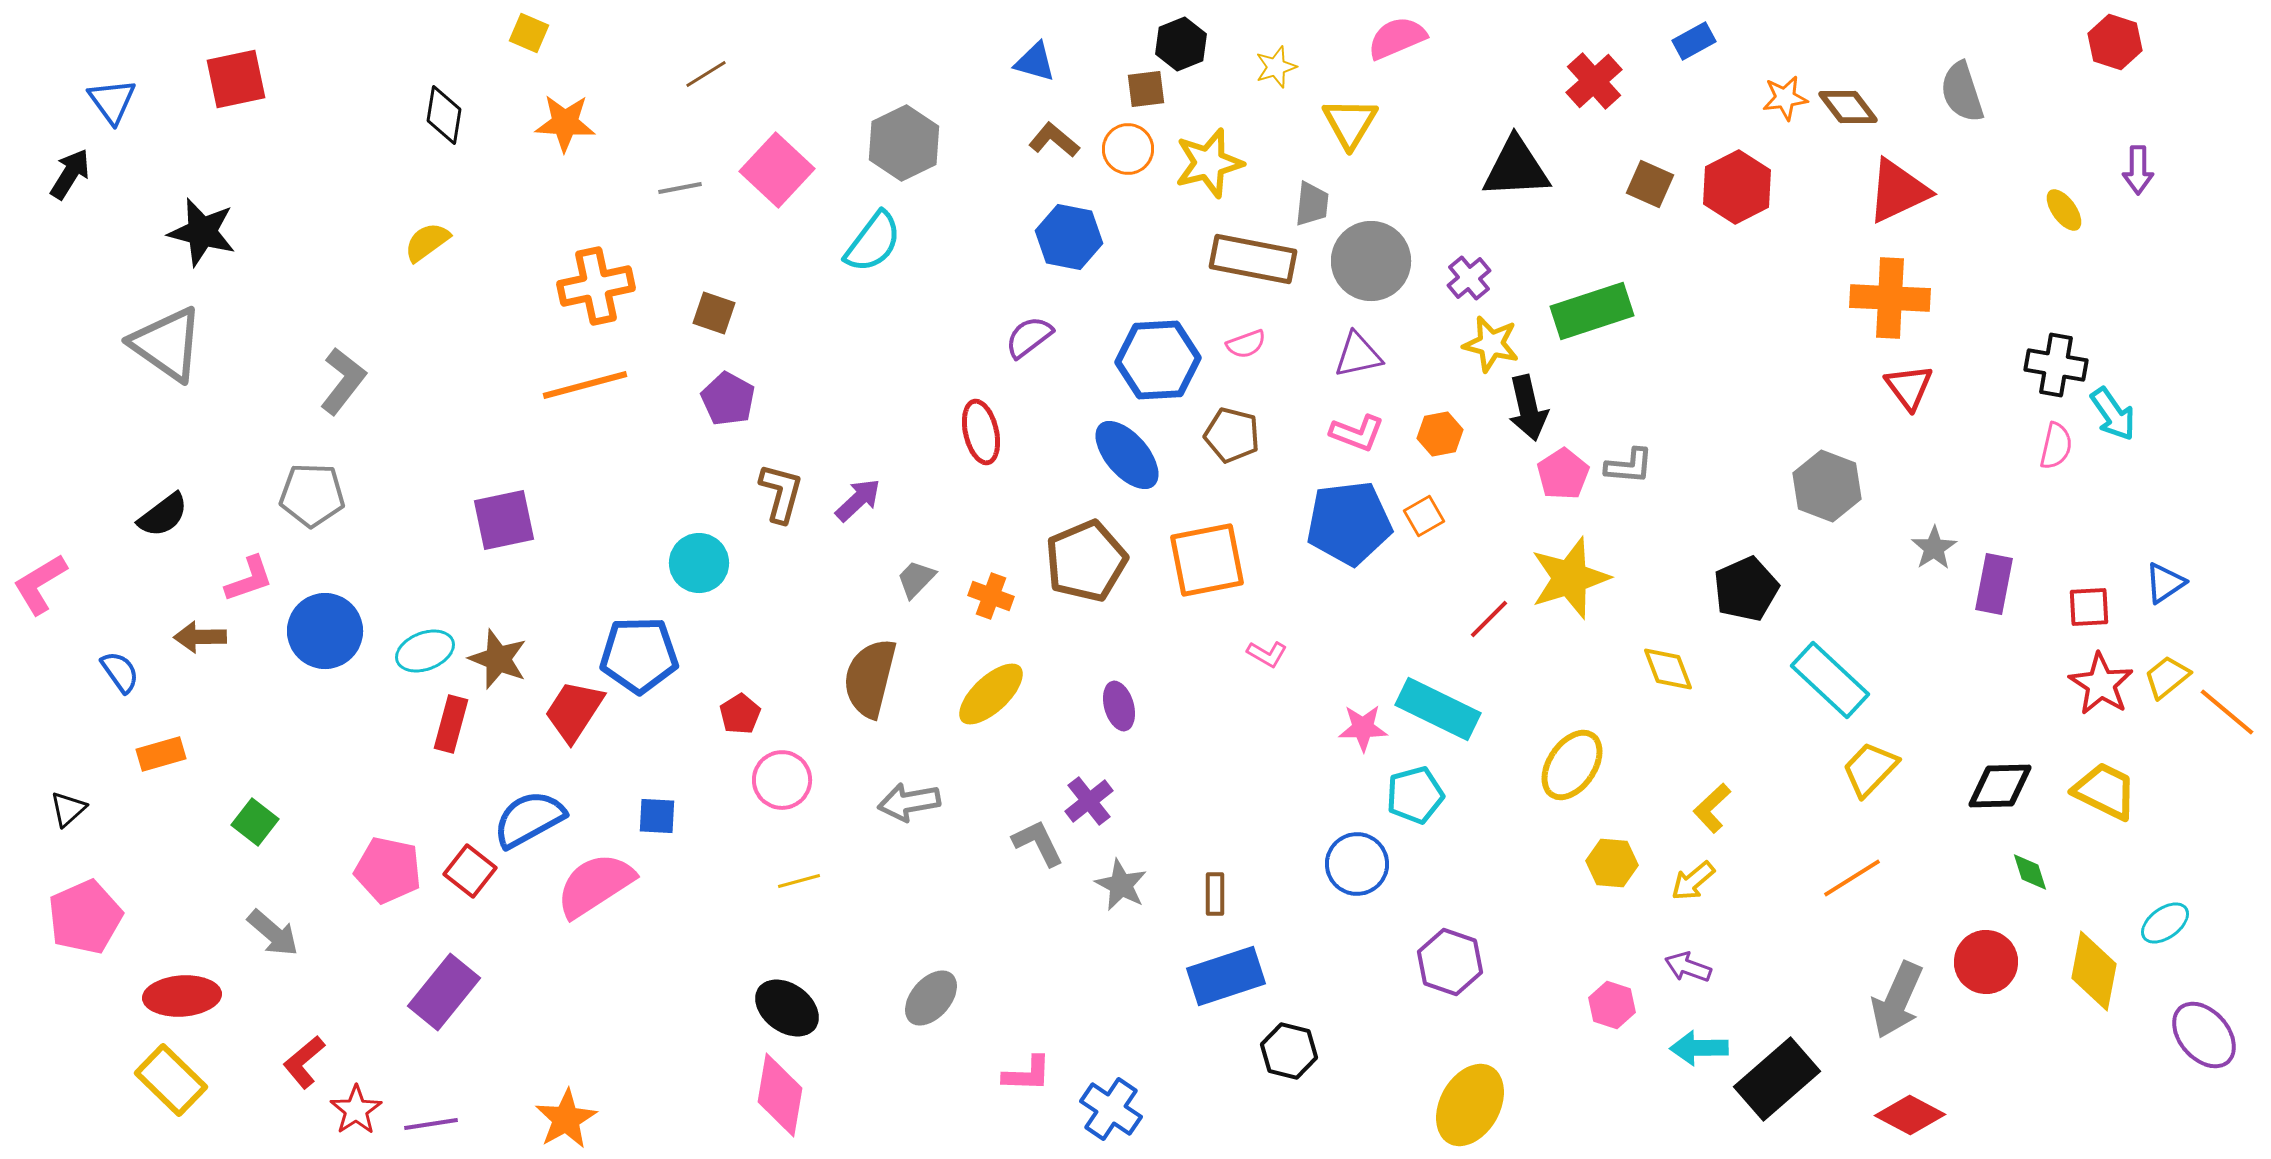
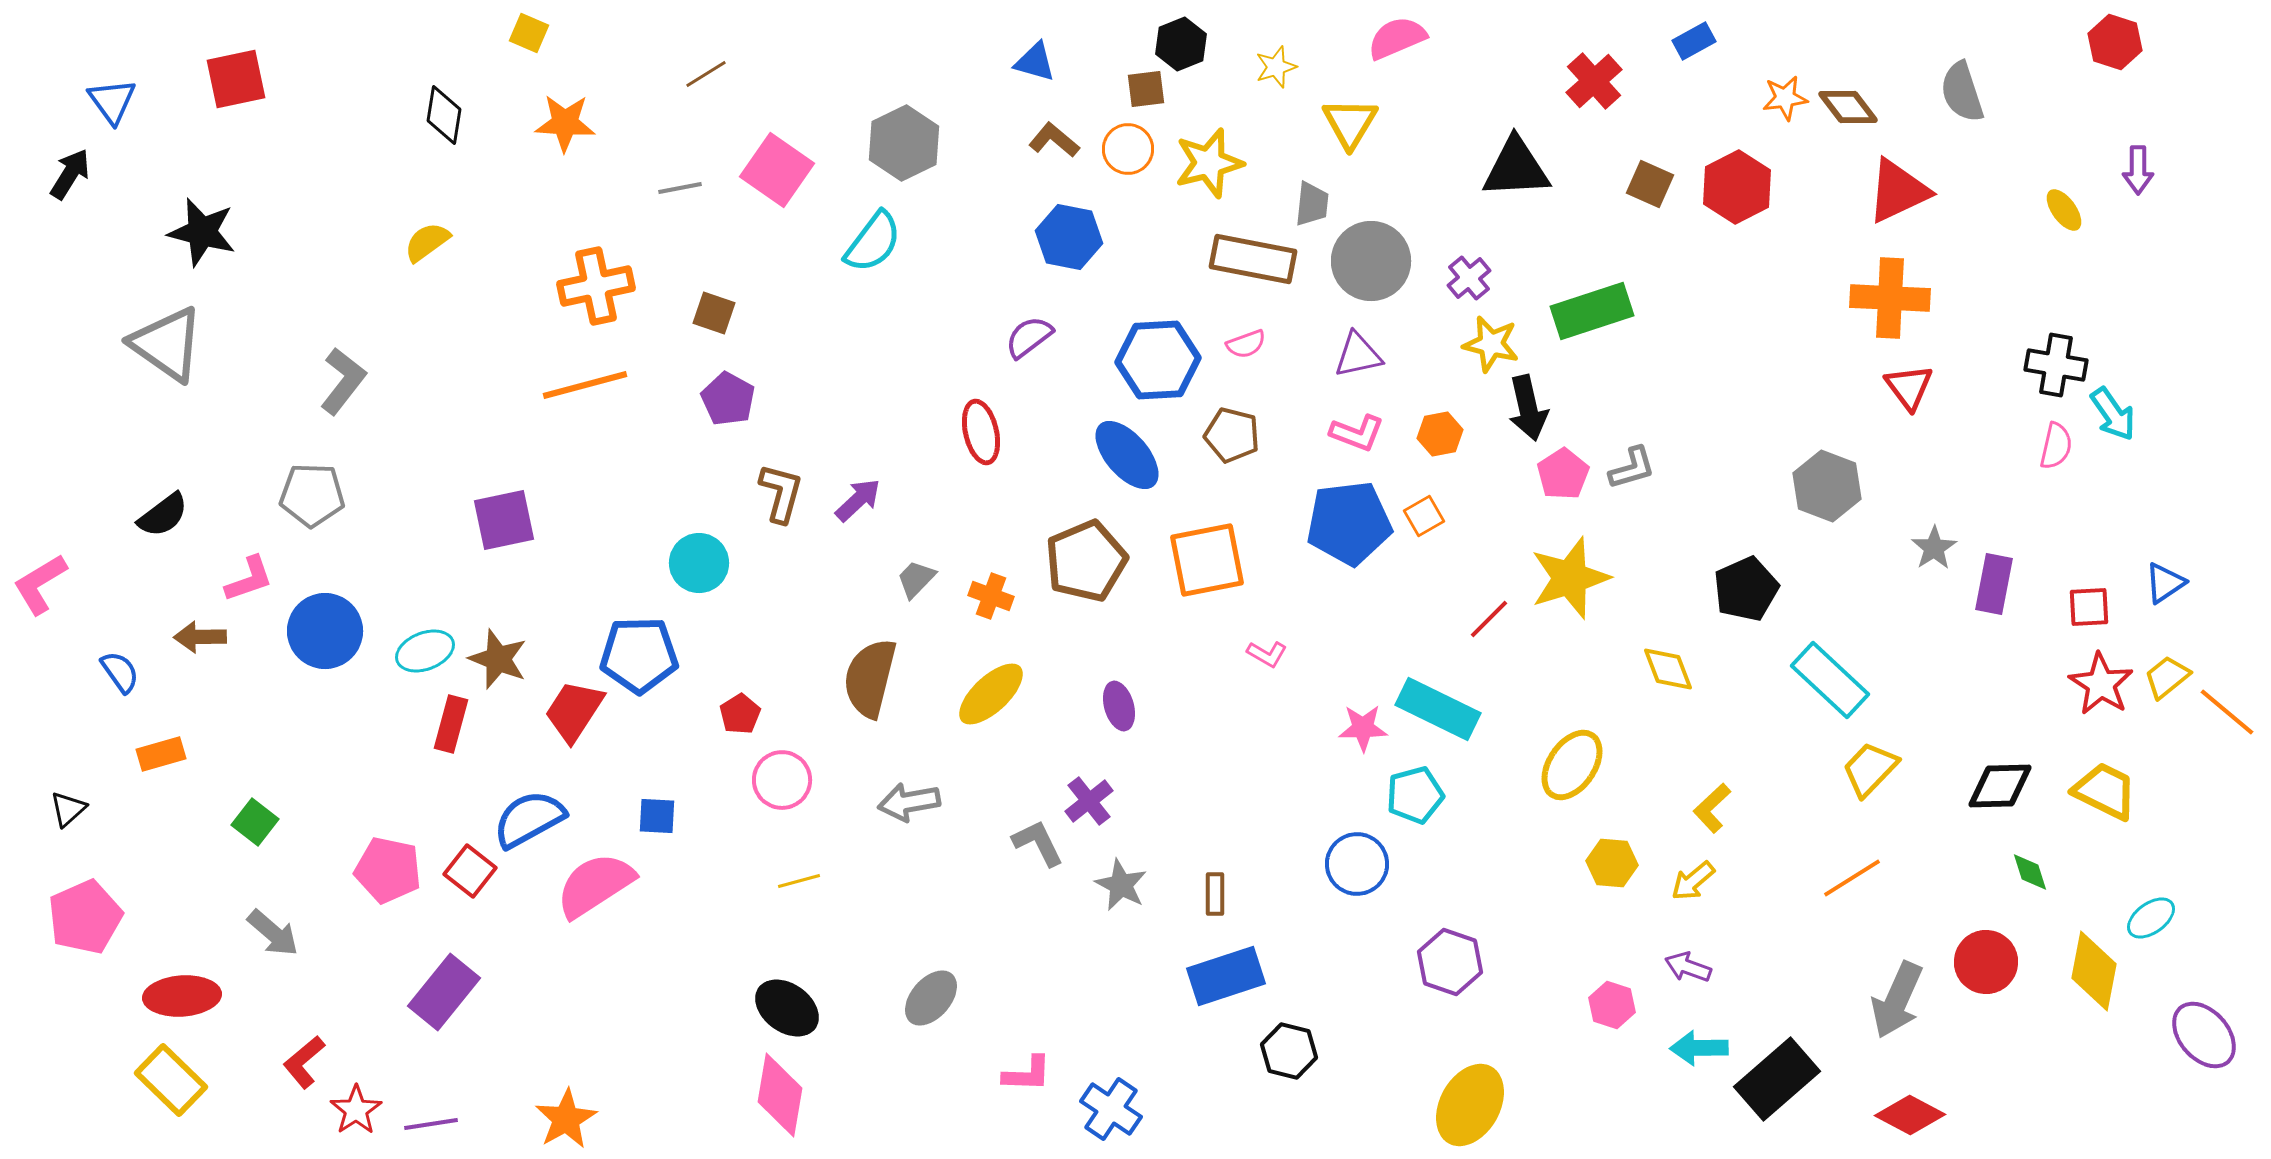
pink square at (777, 170): rotated 8 degrees counterclockwise
gray L-shape at (1629, 466): moved 3 px right, 2 px down; rotated 21 degrees counterclockwise
cyan ellipse at (2165, 923): moved 14 px left, 5 px up
